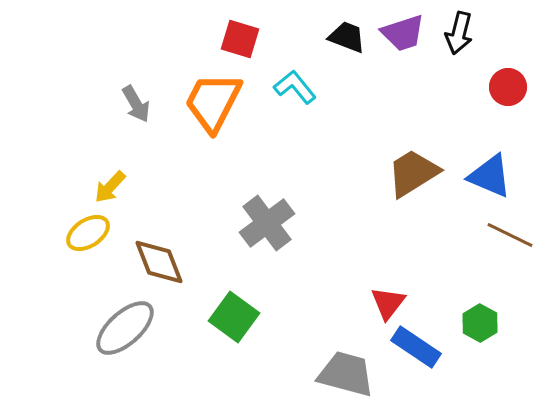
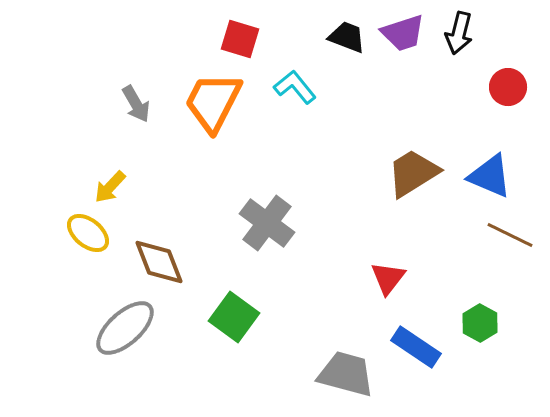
gray cross: rotated 16 degrees counterclockwise
yellow ellipse: rotated 72 degrees clockwise
red triangle: moved 25 px up
